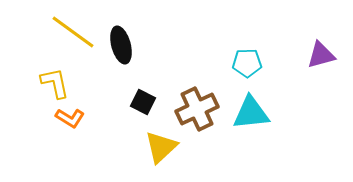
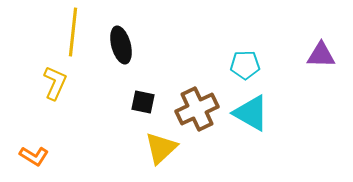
yellow line: rotated 60 degrees clockwise
purple triangle: rotated 16 degrees clockwise
cyan pentagon: moved 2 px left, 2 px down
yellow L-shape: rotated 36 degrees clockwise
black square: rotated 15 degrees counterclockwise
cyan triangle: rotated 36 degrees clockwise
orange L-shape: moved 36 px left, 38 px down
yellow triangle: moved 1 px down
